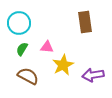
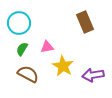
brown rectangle: rotated 15 degrees counterclockwise
pink triangle: rotated 16 degrees counterclockwise
yellow star: moved 1 px down; rotated 15 degrees counterclockwise
brown semicircle: moved 2 px up
